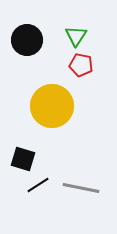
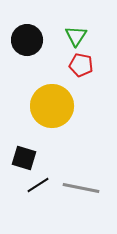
black square: moved 1 px right, 1 px up
